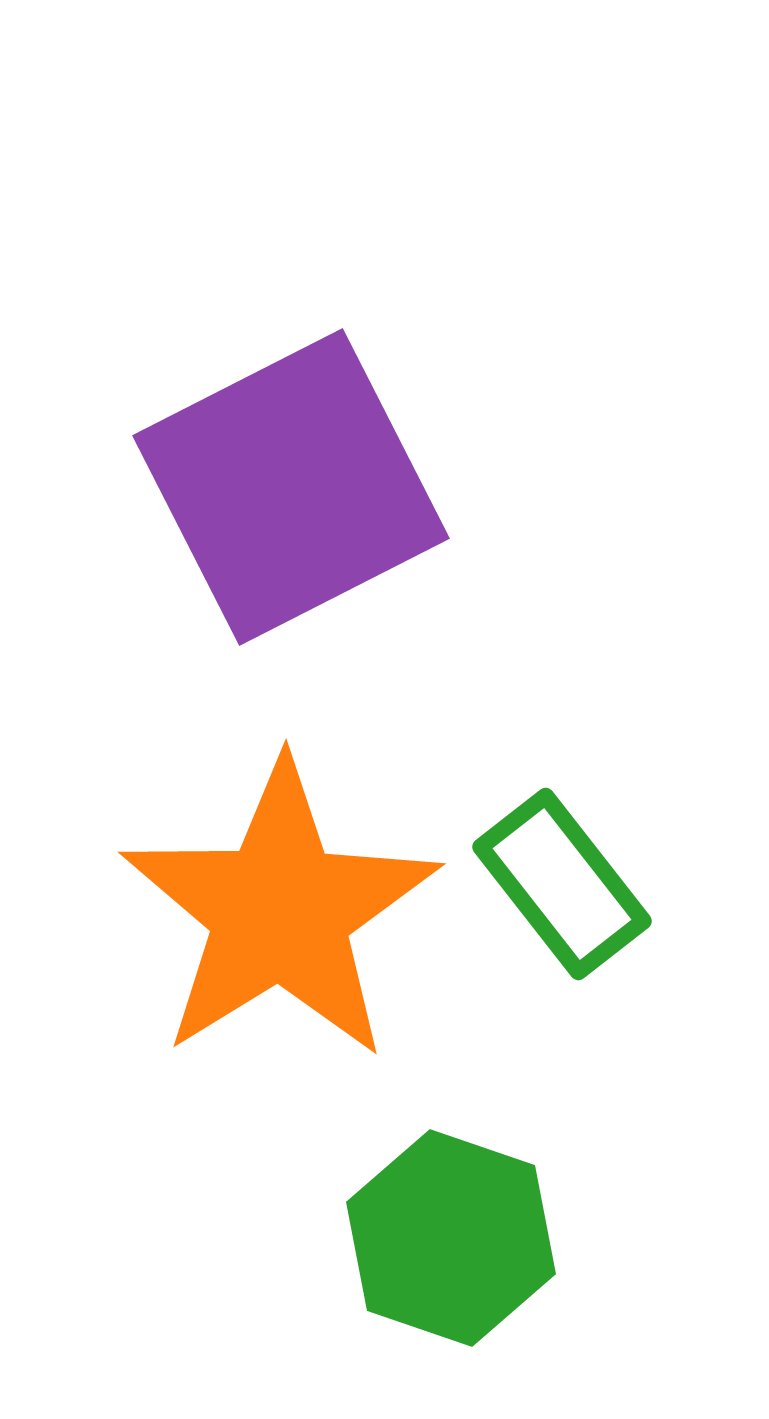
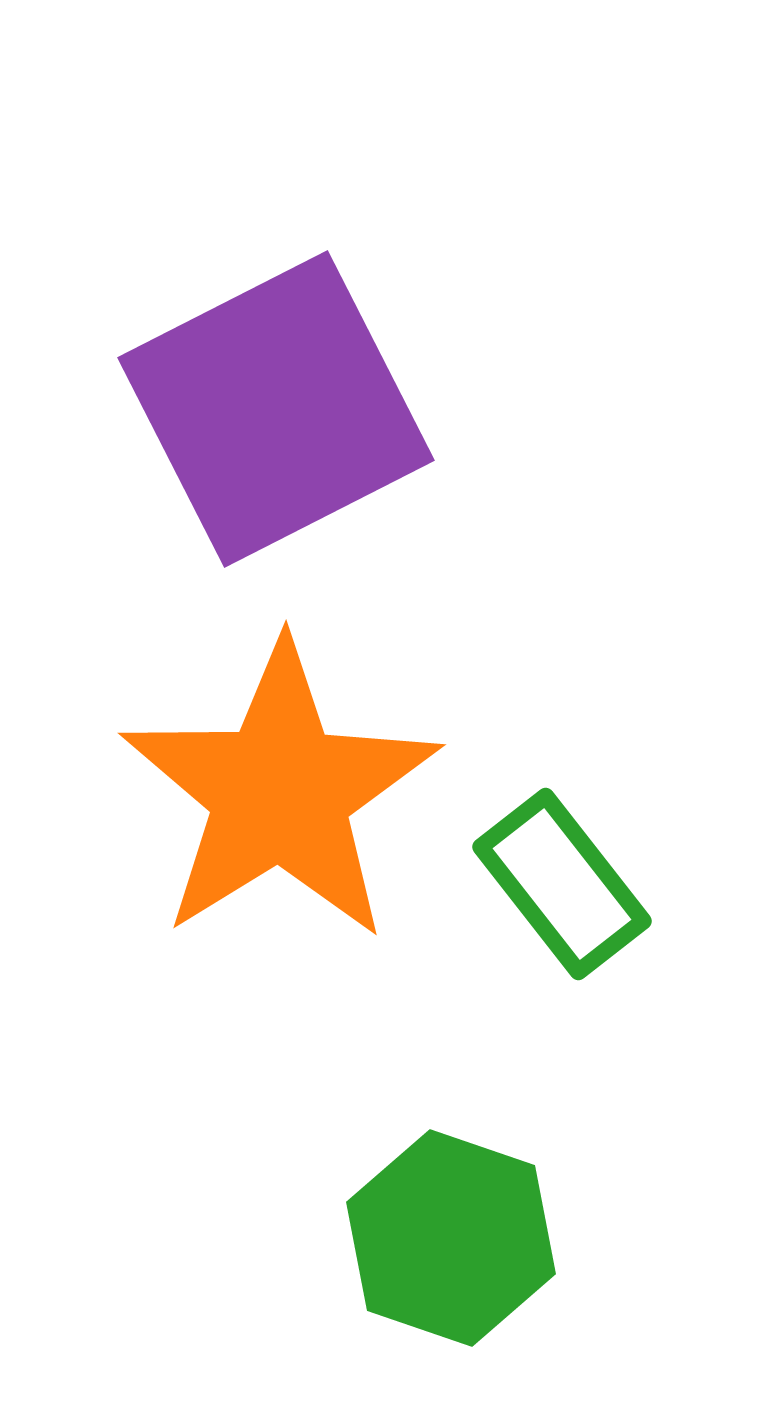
purple square: moved 15 px left, 78 px up
orange star: moved 119 px up
